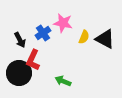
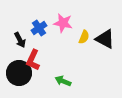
blue cross: moved 4 px left, 5 px up
